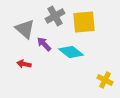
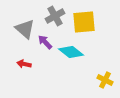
purple arrow: moved 1 px right, 2 px up
